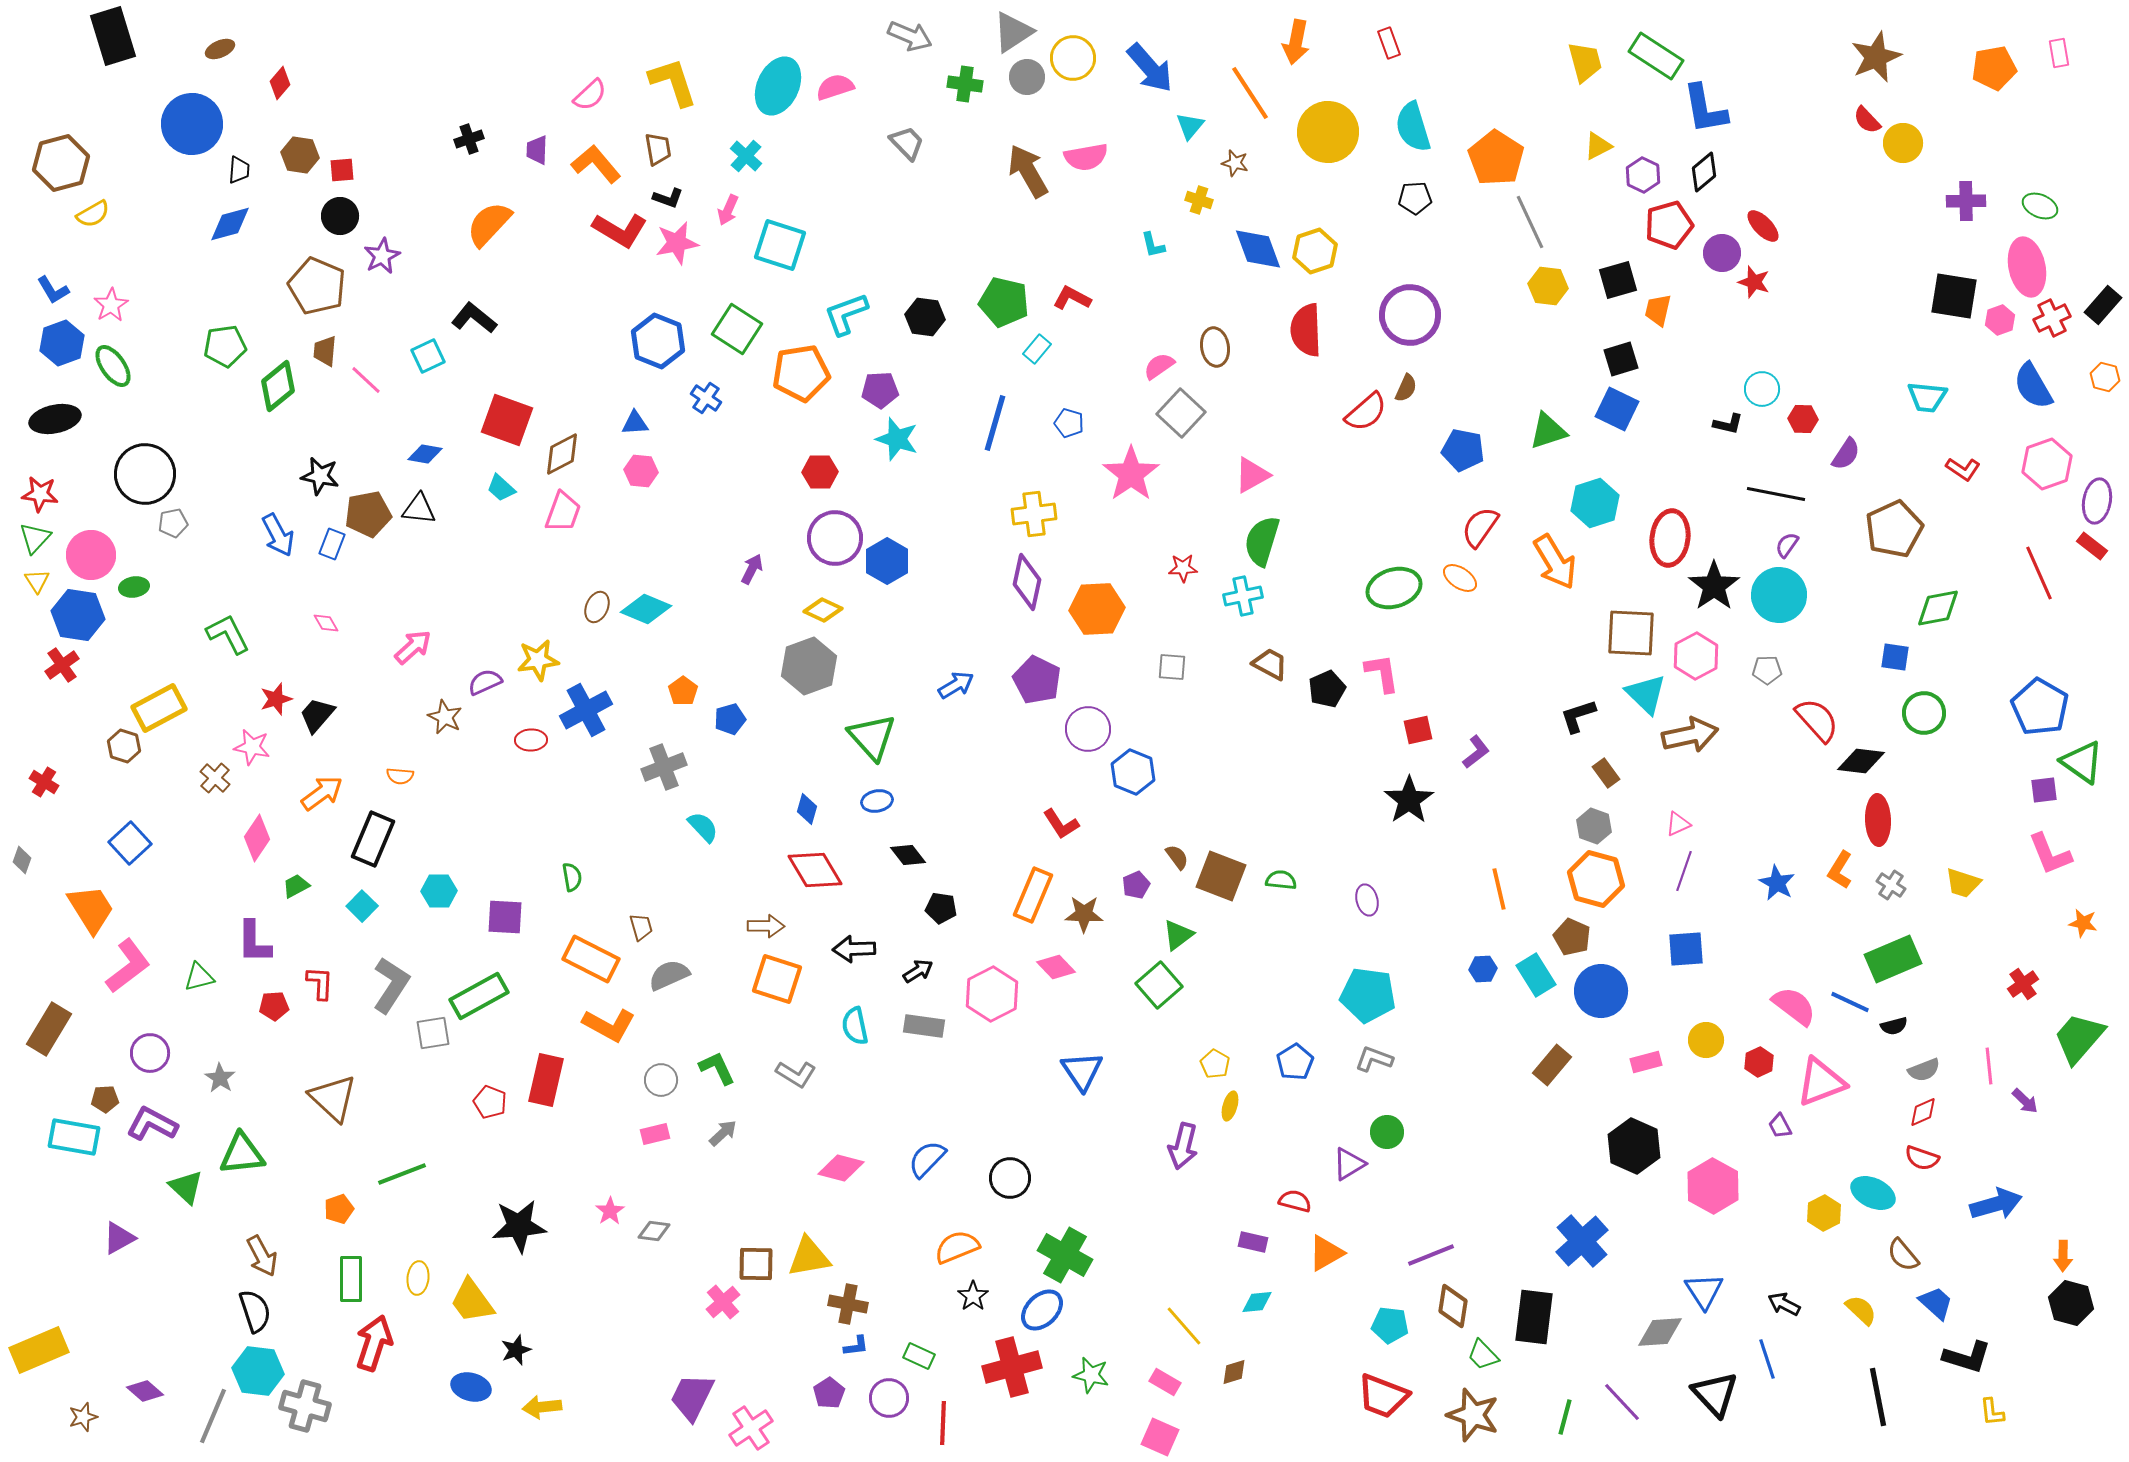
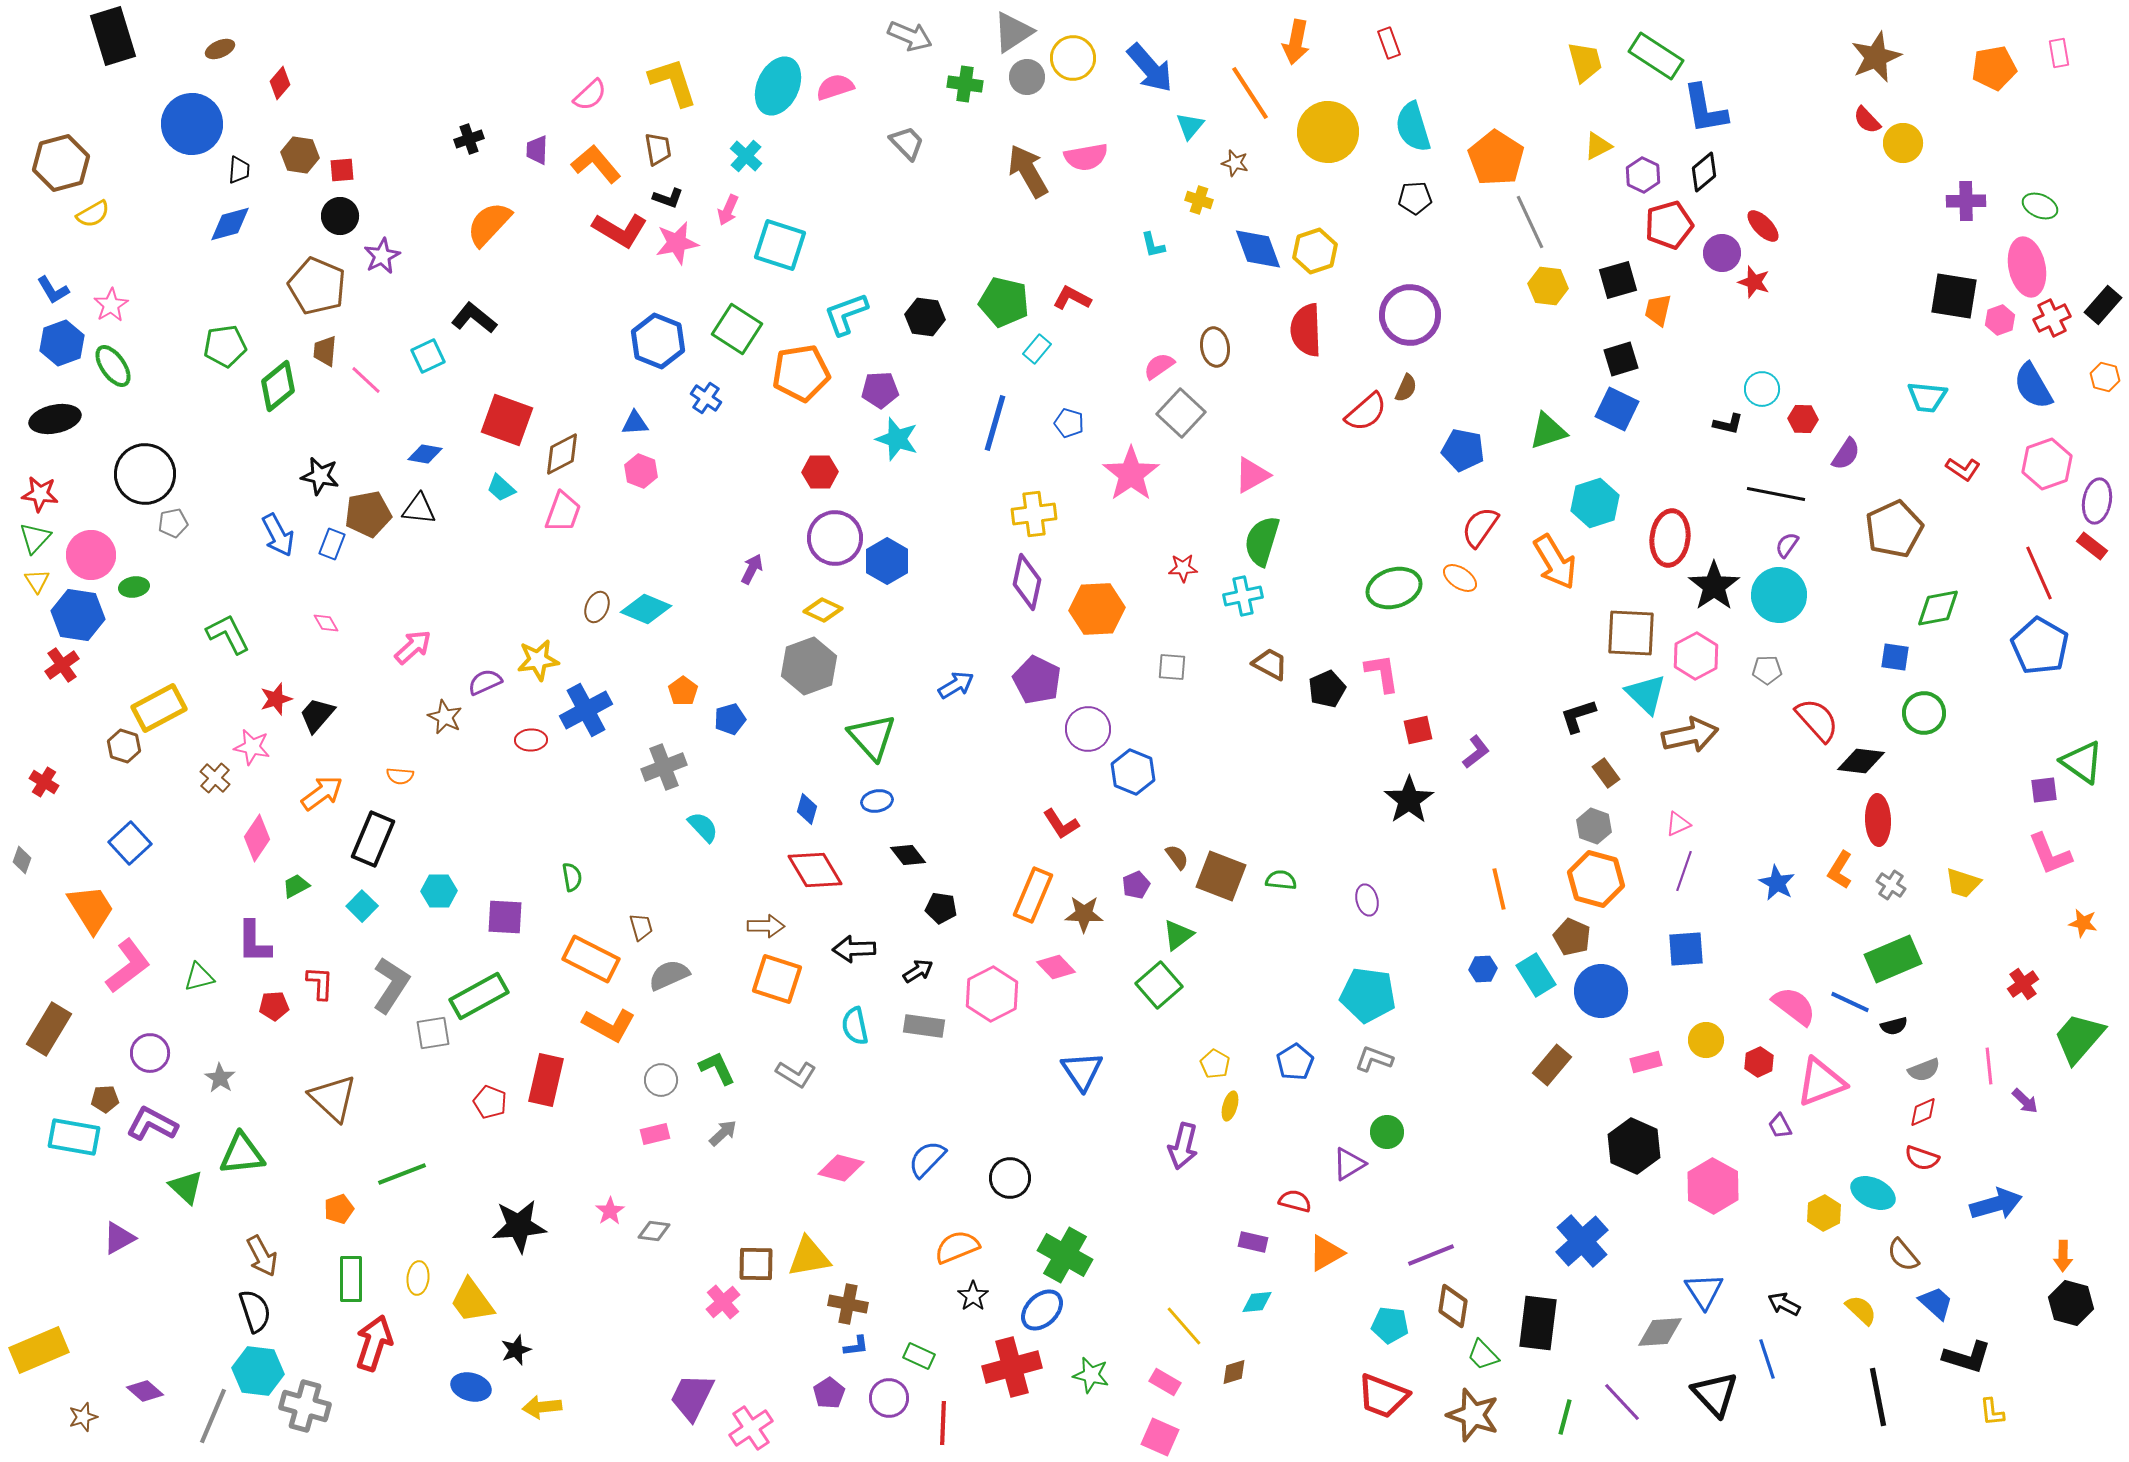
pink hexagon at (641, 471): rotated 16 degrees clockwise
blue pentagon at (2040, 707): moved 61 px up
black rectangle at (1534, 1317): moved 4 px right, 6 px down
